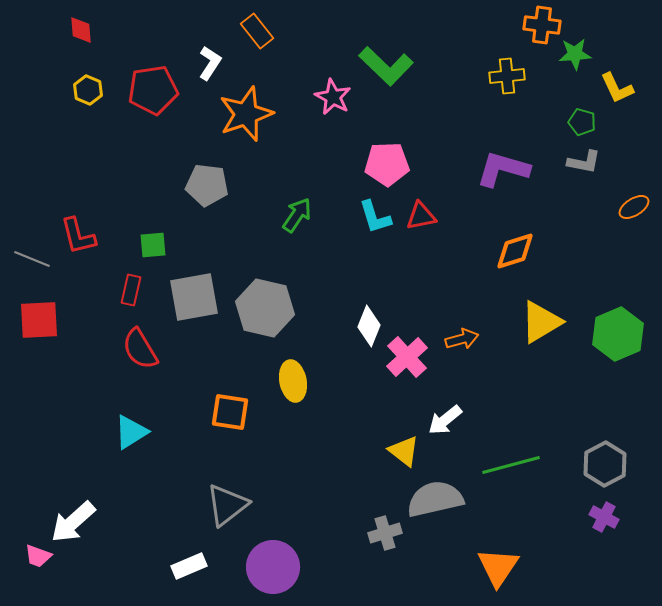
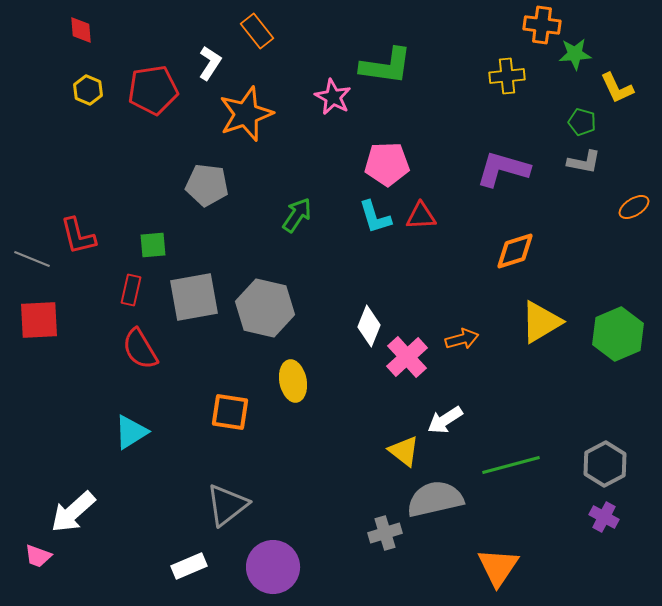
green L-shape at (386, 66): rotated 36 degrees counterclockwise
red triangle at (421, 216): rotated 8 degrees clockwise
white arrow at (445, 420): rotated 6 degrees clockwise
white arrow at (73, 522): moved 10 px up
